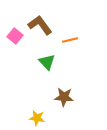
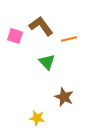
brown L-shape: moved 1 px right, 1 px down
pink square: rotated 21 degrees counterclockwise
orange line: moved 1 px left, 1 px up
brown star: rotated 18 degrees clockwise
